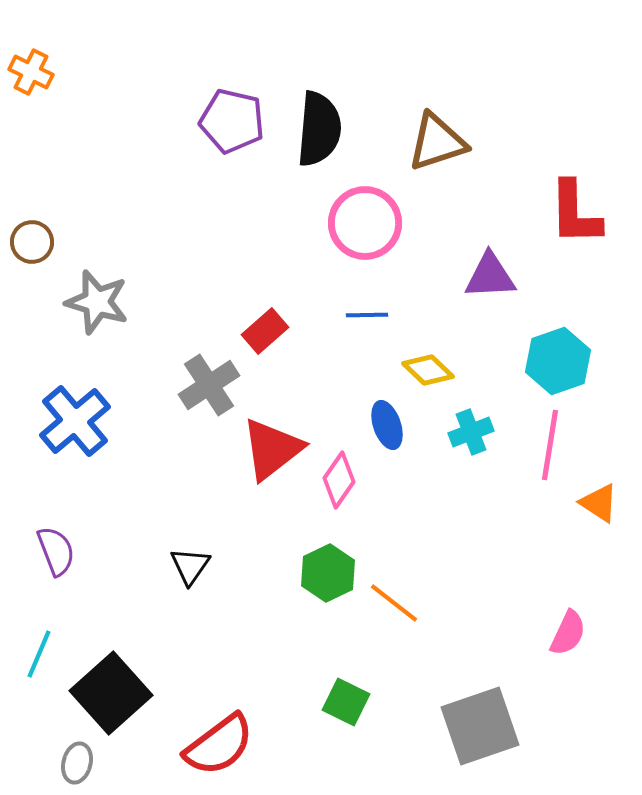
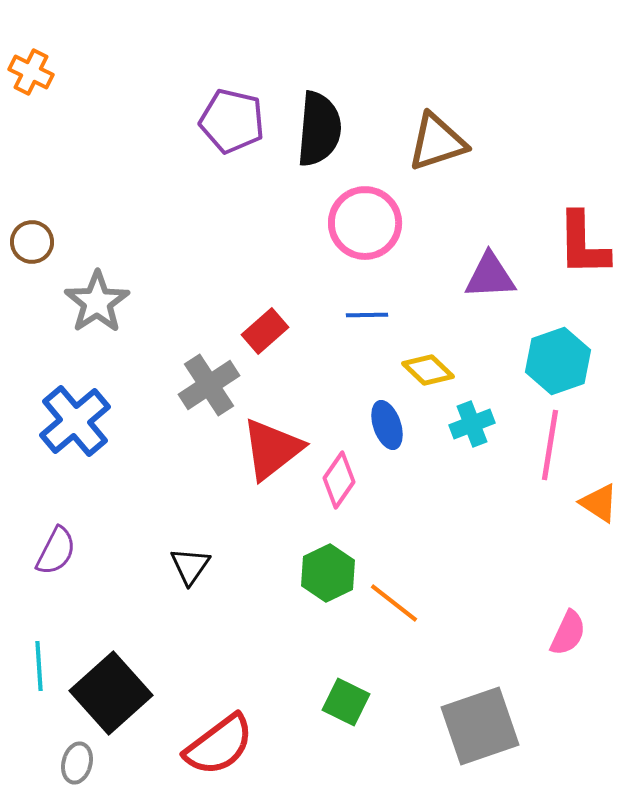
red L-shape: moved 8 px right, 31 px down
gray star: rotated 22 degrees clockwise
cyan cross: moved 1 px right, 8 px up
purple semicircle: rotated 48 degrees clockwise
cyan line: moved 12 px down; rotated 27 degrees counterclockwise
